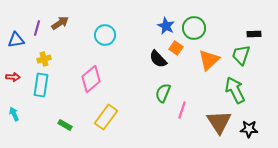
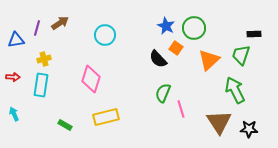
pink diamond: rotated 32 degrees counterclockwise
pink line: moved 1 px left, 1 px up; rotated 36 degrees counterclockwise
yellow rectangle: rotated 40 degrees clockwise
